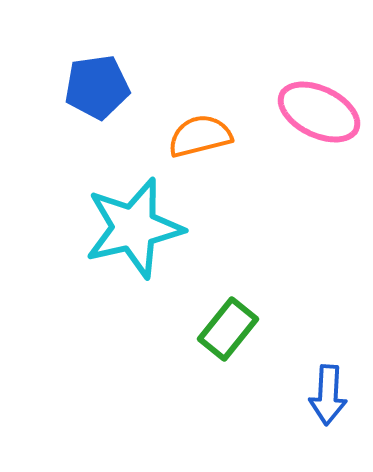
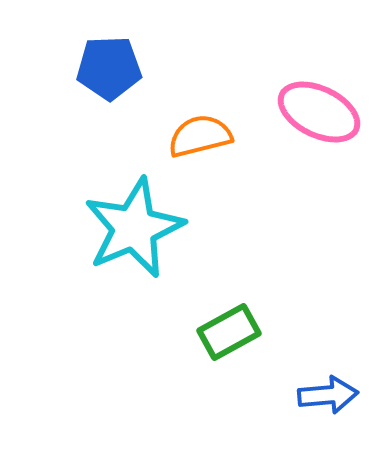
blue pentagon: moved 12 px right, 19 px up; rotated 6 degrees clockwise
cyan star: rotated 10 degrees counterclockwise
green rectangle: moved 1 px right, 3 px down; rotated 22 degrees clockwise
blue arrow: rotated 98 degrees counterclockwise
